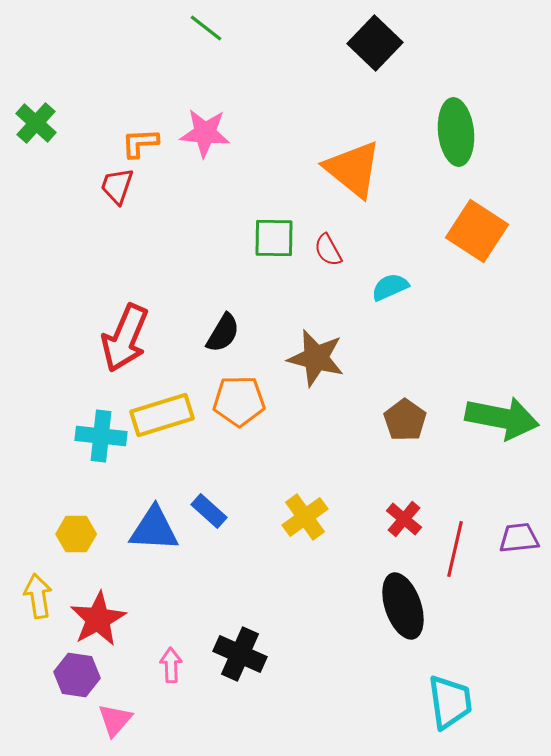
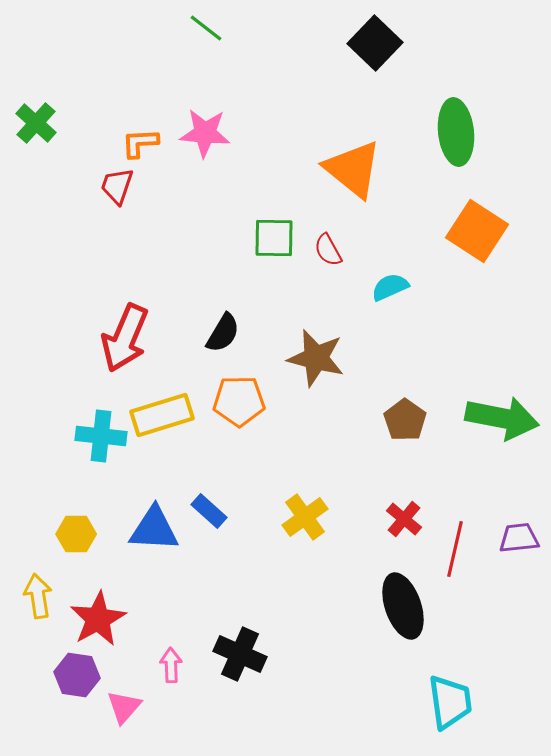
pink triangle: moved 9 px right, 13 px up
